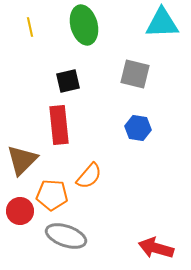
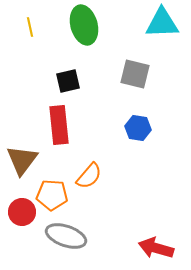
brown triangle: rotated 8 degrees counterclockwise
red circle: moved 2 px right, 1 px down
